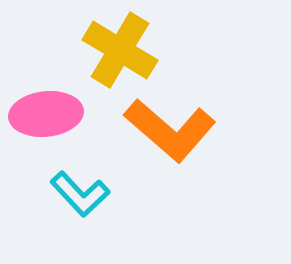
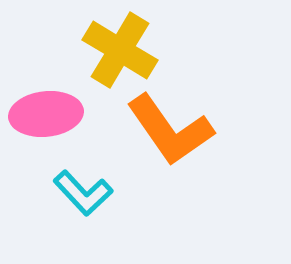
orange L-shape: rotated 14 degrees clockwise
cyan L-shape: moved 3 px right, 1 px up
